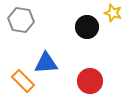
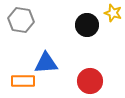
black circle: moved 2 px up
orange rectangle: rotated 45 degrees counterclockwise
